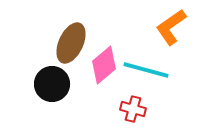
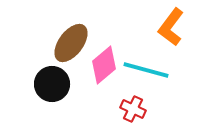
orange L-shape: rotated 18 degrees counterclockwise
brown ellipse: rotated 12 degrees clockwise
red cross: rotated 10 degrees clockwise
